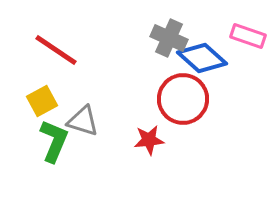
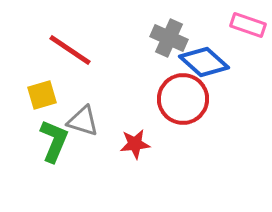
pink rectangle: moved 11 px up
red line: moved 14 px right
blue diamond: moved 2 px right, 4 px down
yellow square: moved 6 px up; rotated 12 degrees clockwise
red star: moved 14 px left, 4 px down
